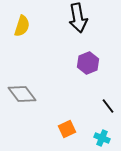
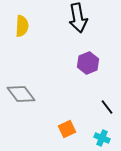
yellow semicircle: rotated 15 degrees counterclockwise
gray diamond: moved 1 px left
black line: moved 1 px left, 1 px down
